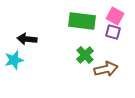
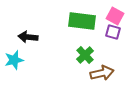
black arrow: moved 1 px right, 2 px up
brown arrow: moved 4 px left, 4 px down
